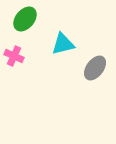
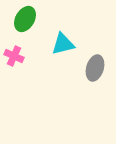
green ellipse: rotated 10 degrees counterclockwise
gray ellipse: rotated 20 degrees counterclockwise
